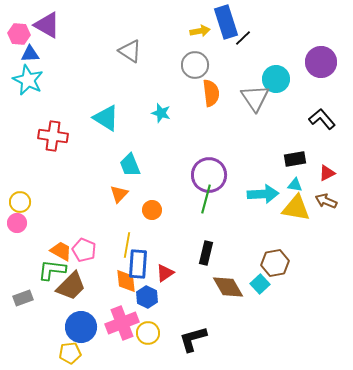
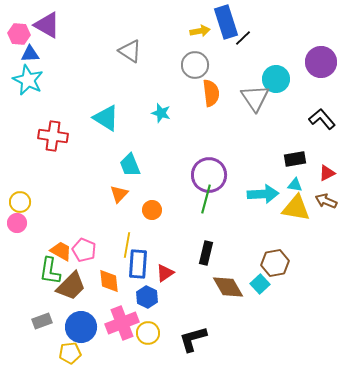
green L-shape at (52, 270): moved 2 px left, 1 px down; rotated 88 degrees counterclockwise
orange diamond at (126, 281): moved 17 px left
gray rectangle at (23, 298): moved 19 px right, 23 px down
